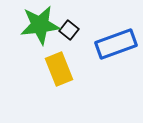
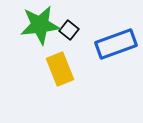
yellow rectangle: moved 1 px right
